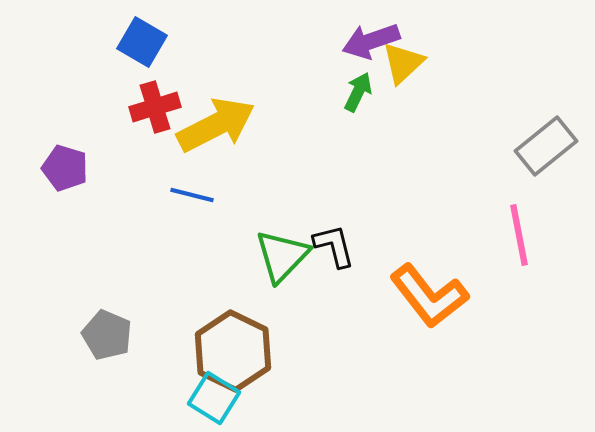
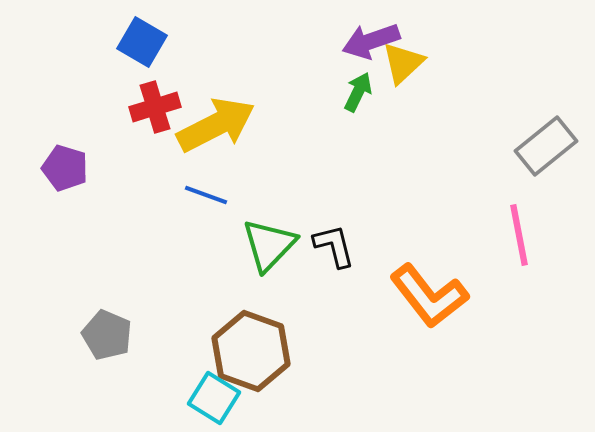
blue line: moved 14 px right; rotated 6 degrees clockwise
green triangle: moved 13 px left, 11 px up
brown hexagon: moved 18 px right; rotated 6 degrees counterclockwise
